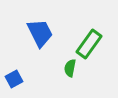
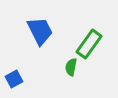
blue trapezoid: moved 2 px up
green semicircle: moved 1 px right, 1 px up
